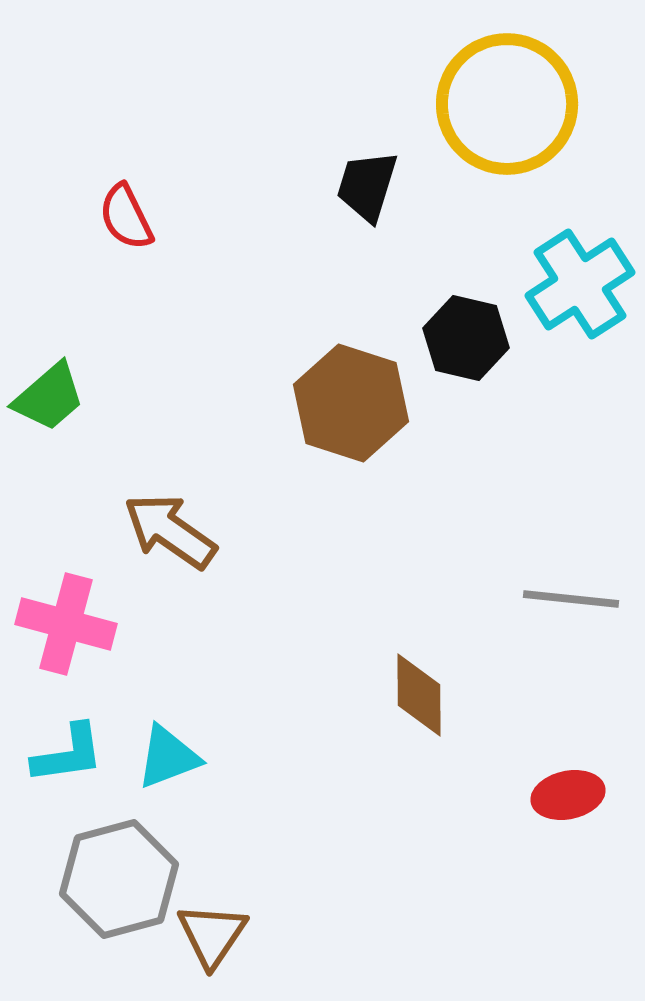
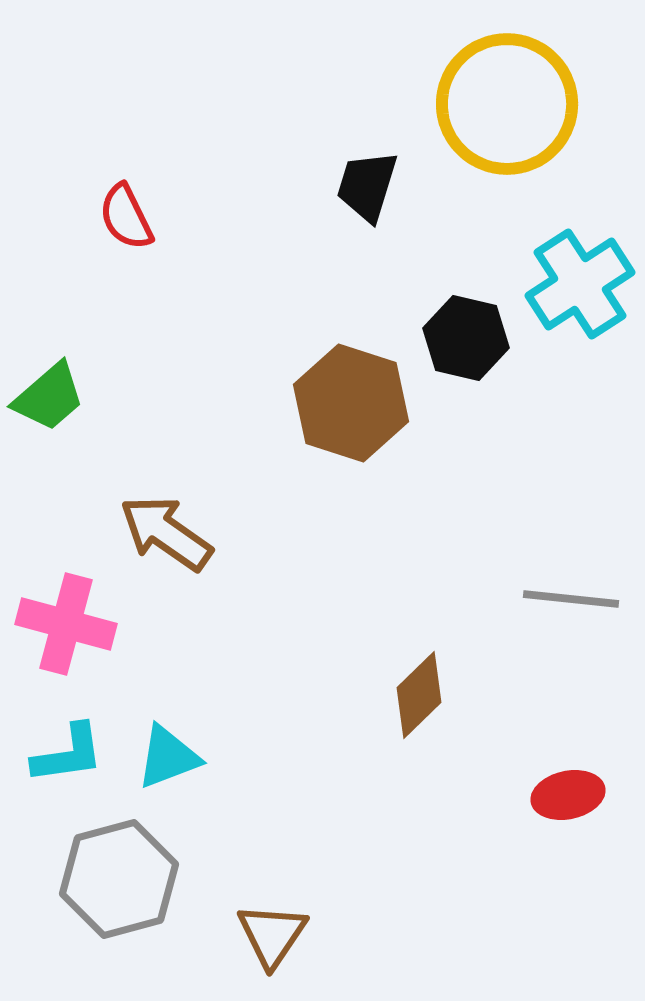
brown arrow: moved 4 px left, 2 px down
brown diamond: rotated 46 degrees clockwise
brown triangle: moved 60 px right
